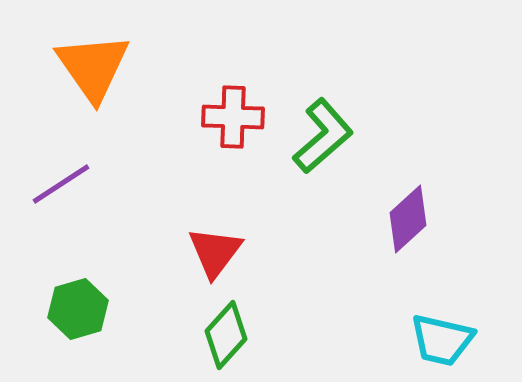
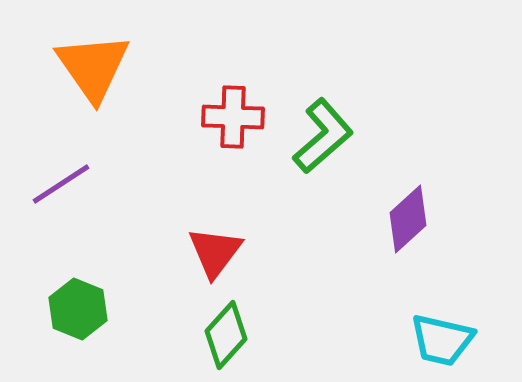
green hexagon: rotated 22 degrees counterclockwise
